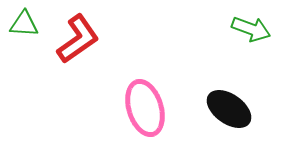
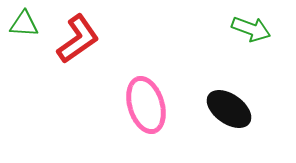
pink ellipse: moved 1 px right, 3 px up
